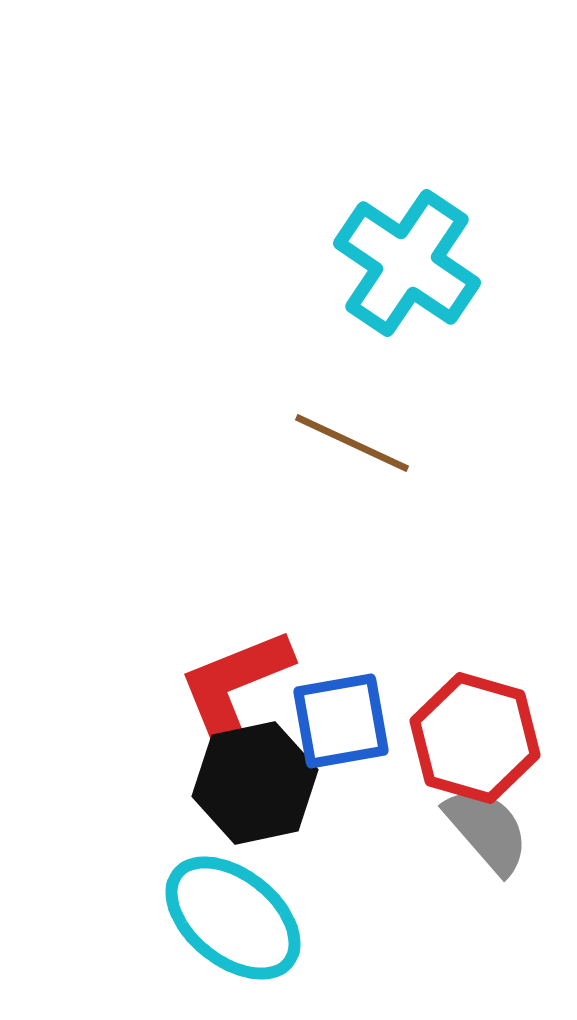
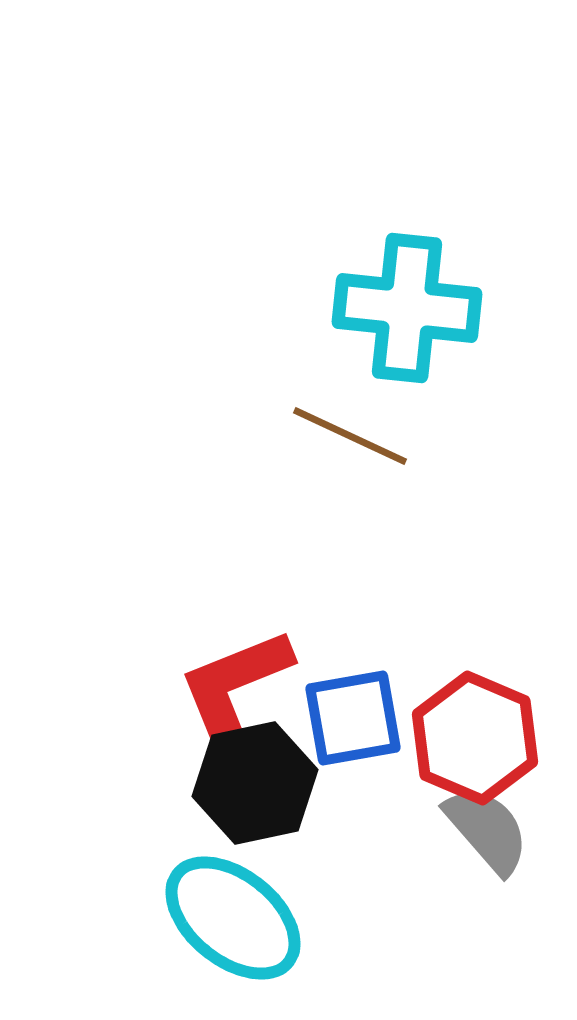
cyan cross: moved 45 px down; rotated 28 degrees counterclockwise
brown line: moved 2 px left, 7 px up
blue square: moved 12 px right, 3 px up
red hexagon: rotated 7 degrees clockwise
